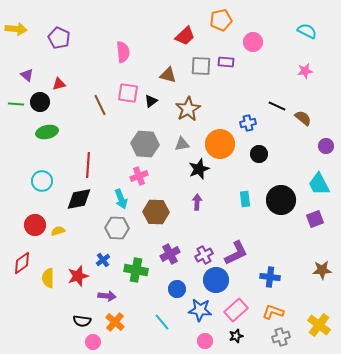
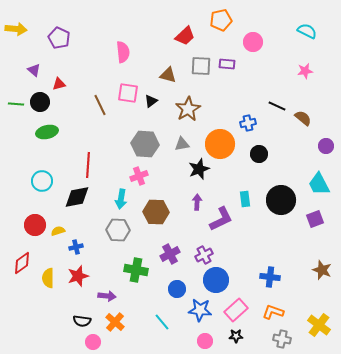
purple rectangle at (226, 62): moved 1 px right, 2 px down
purple triangle at (27, 75): moved 7 px right, 5 px up
black diamond at (79, 199): moved 2 px left, 2 px up
cyan arrow at (121, 199): rotated 30 degrees clockwise
gray hexagon at (117, 228): moved 1 px right, 2 px down
purple L-shape at (236, 253): moved 15 px left, 34 px up
blue cross at (103, 260): moved 27 px left, 13 px up; rotated 24 degrees clockwise
brown star at (322, 270): rotated 24 degrees clockwise
black star at (236, 336): rotated 16 degrees clockwise
gray cross at (281, 337): moved 1 px right, 2 px down; rotated 30 degrees clockwise
